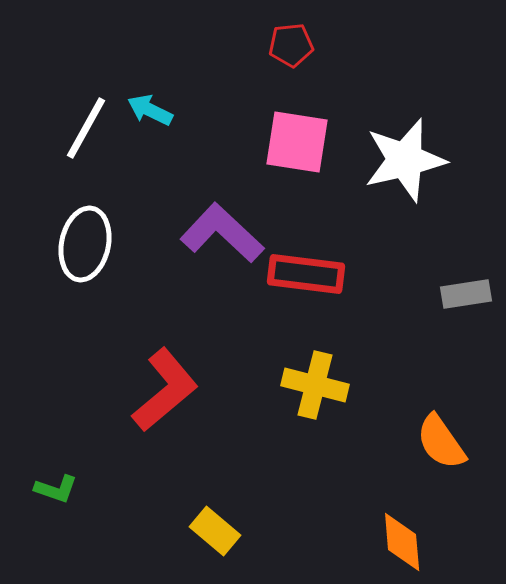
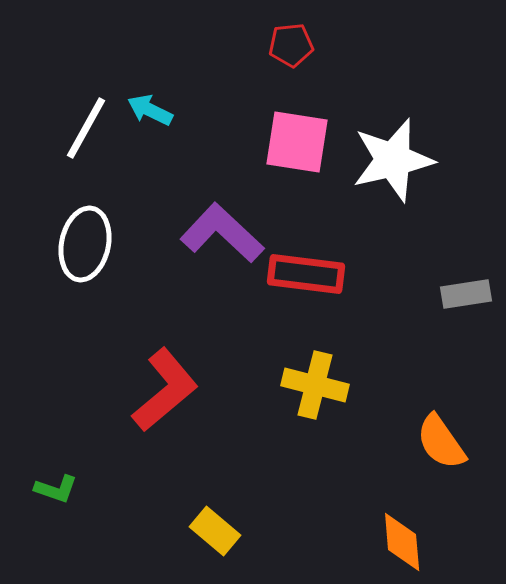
white star: moved 12 px left
